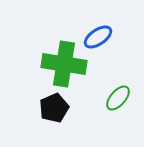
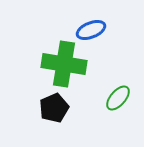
blue ellipse: moved 7 px left, 7 px up; rotated 12 degrees clockwise
